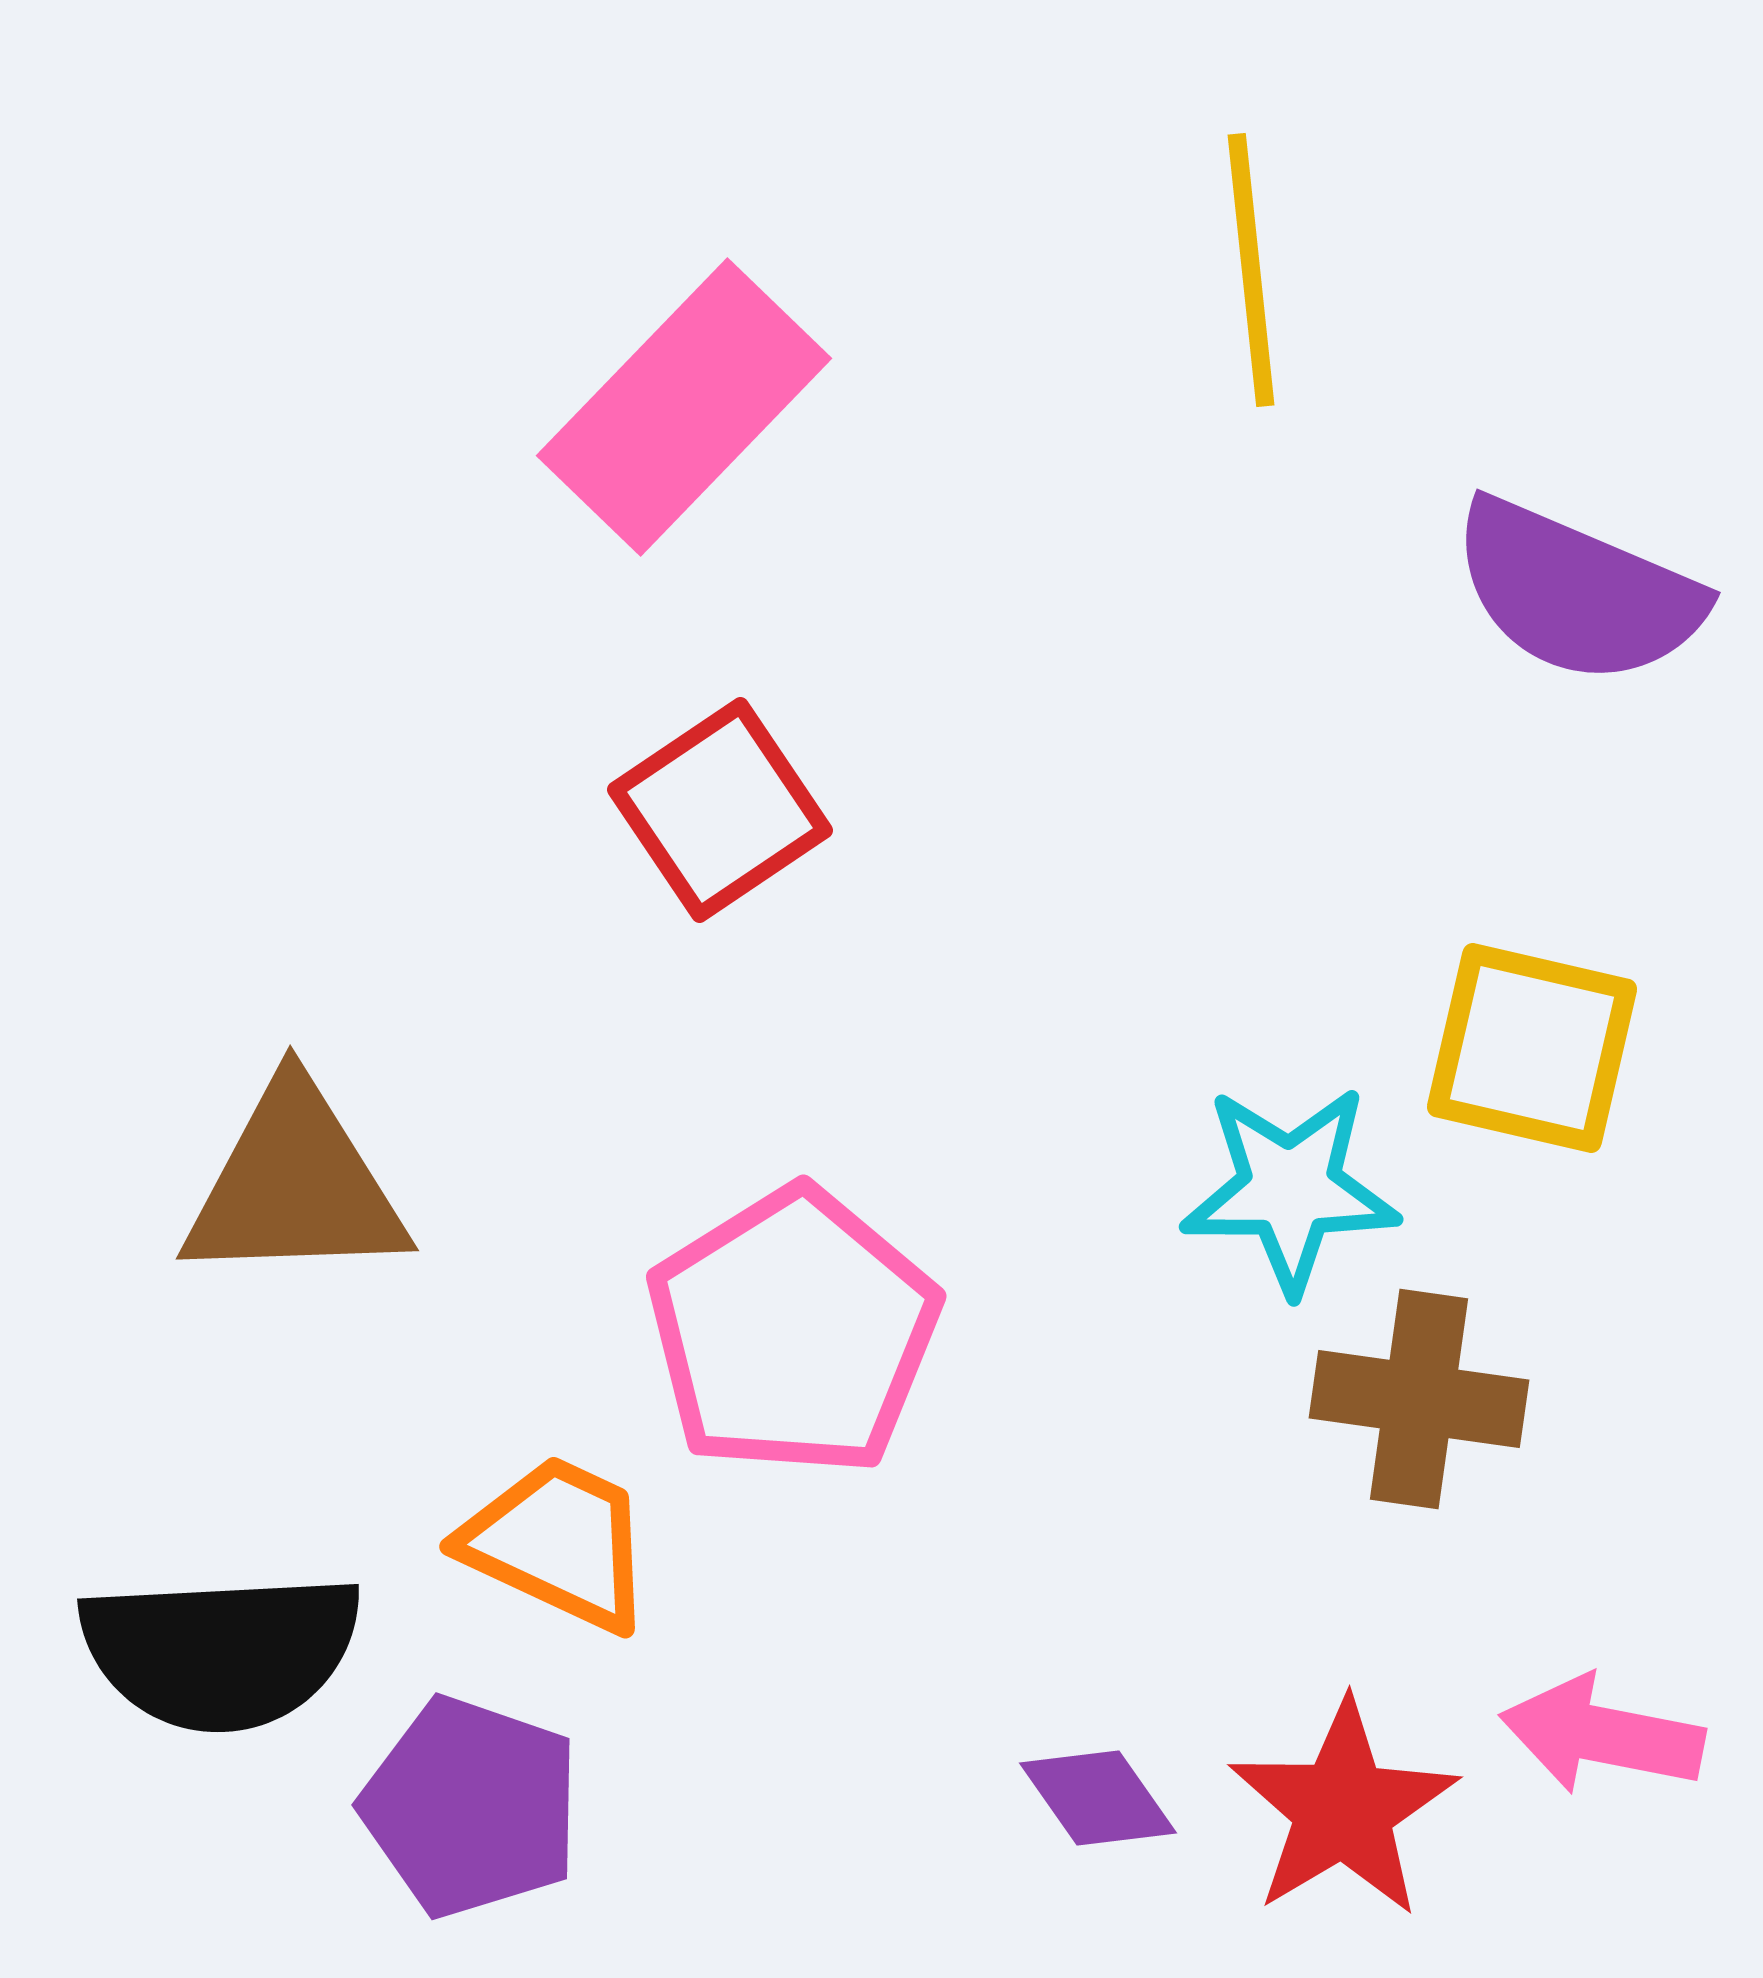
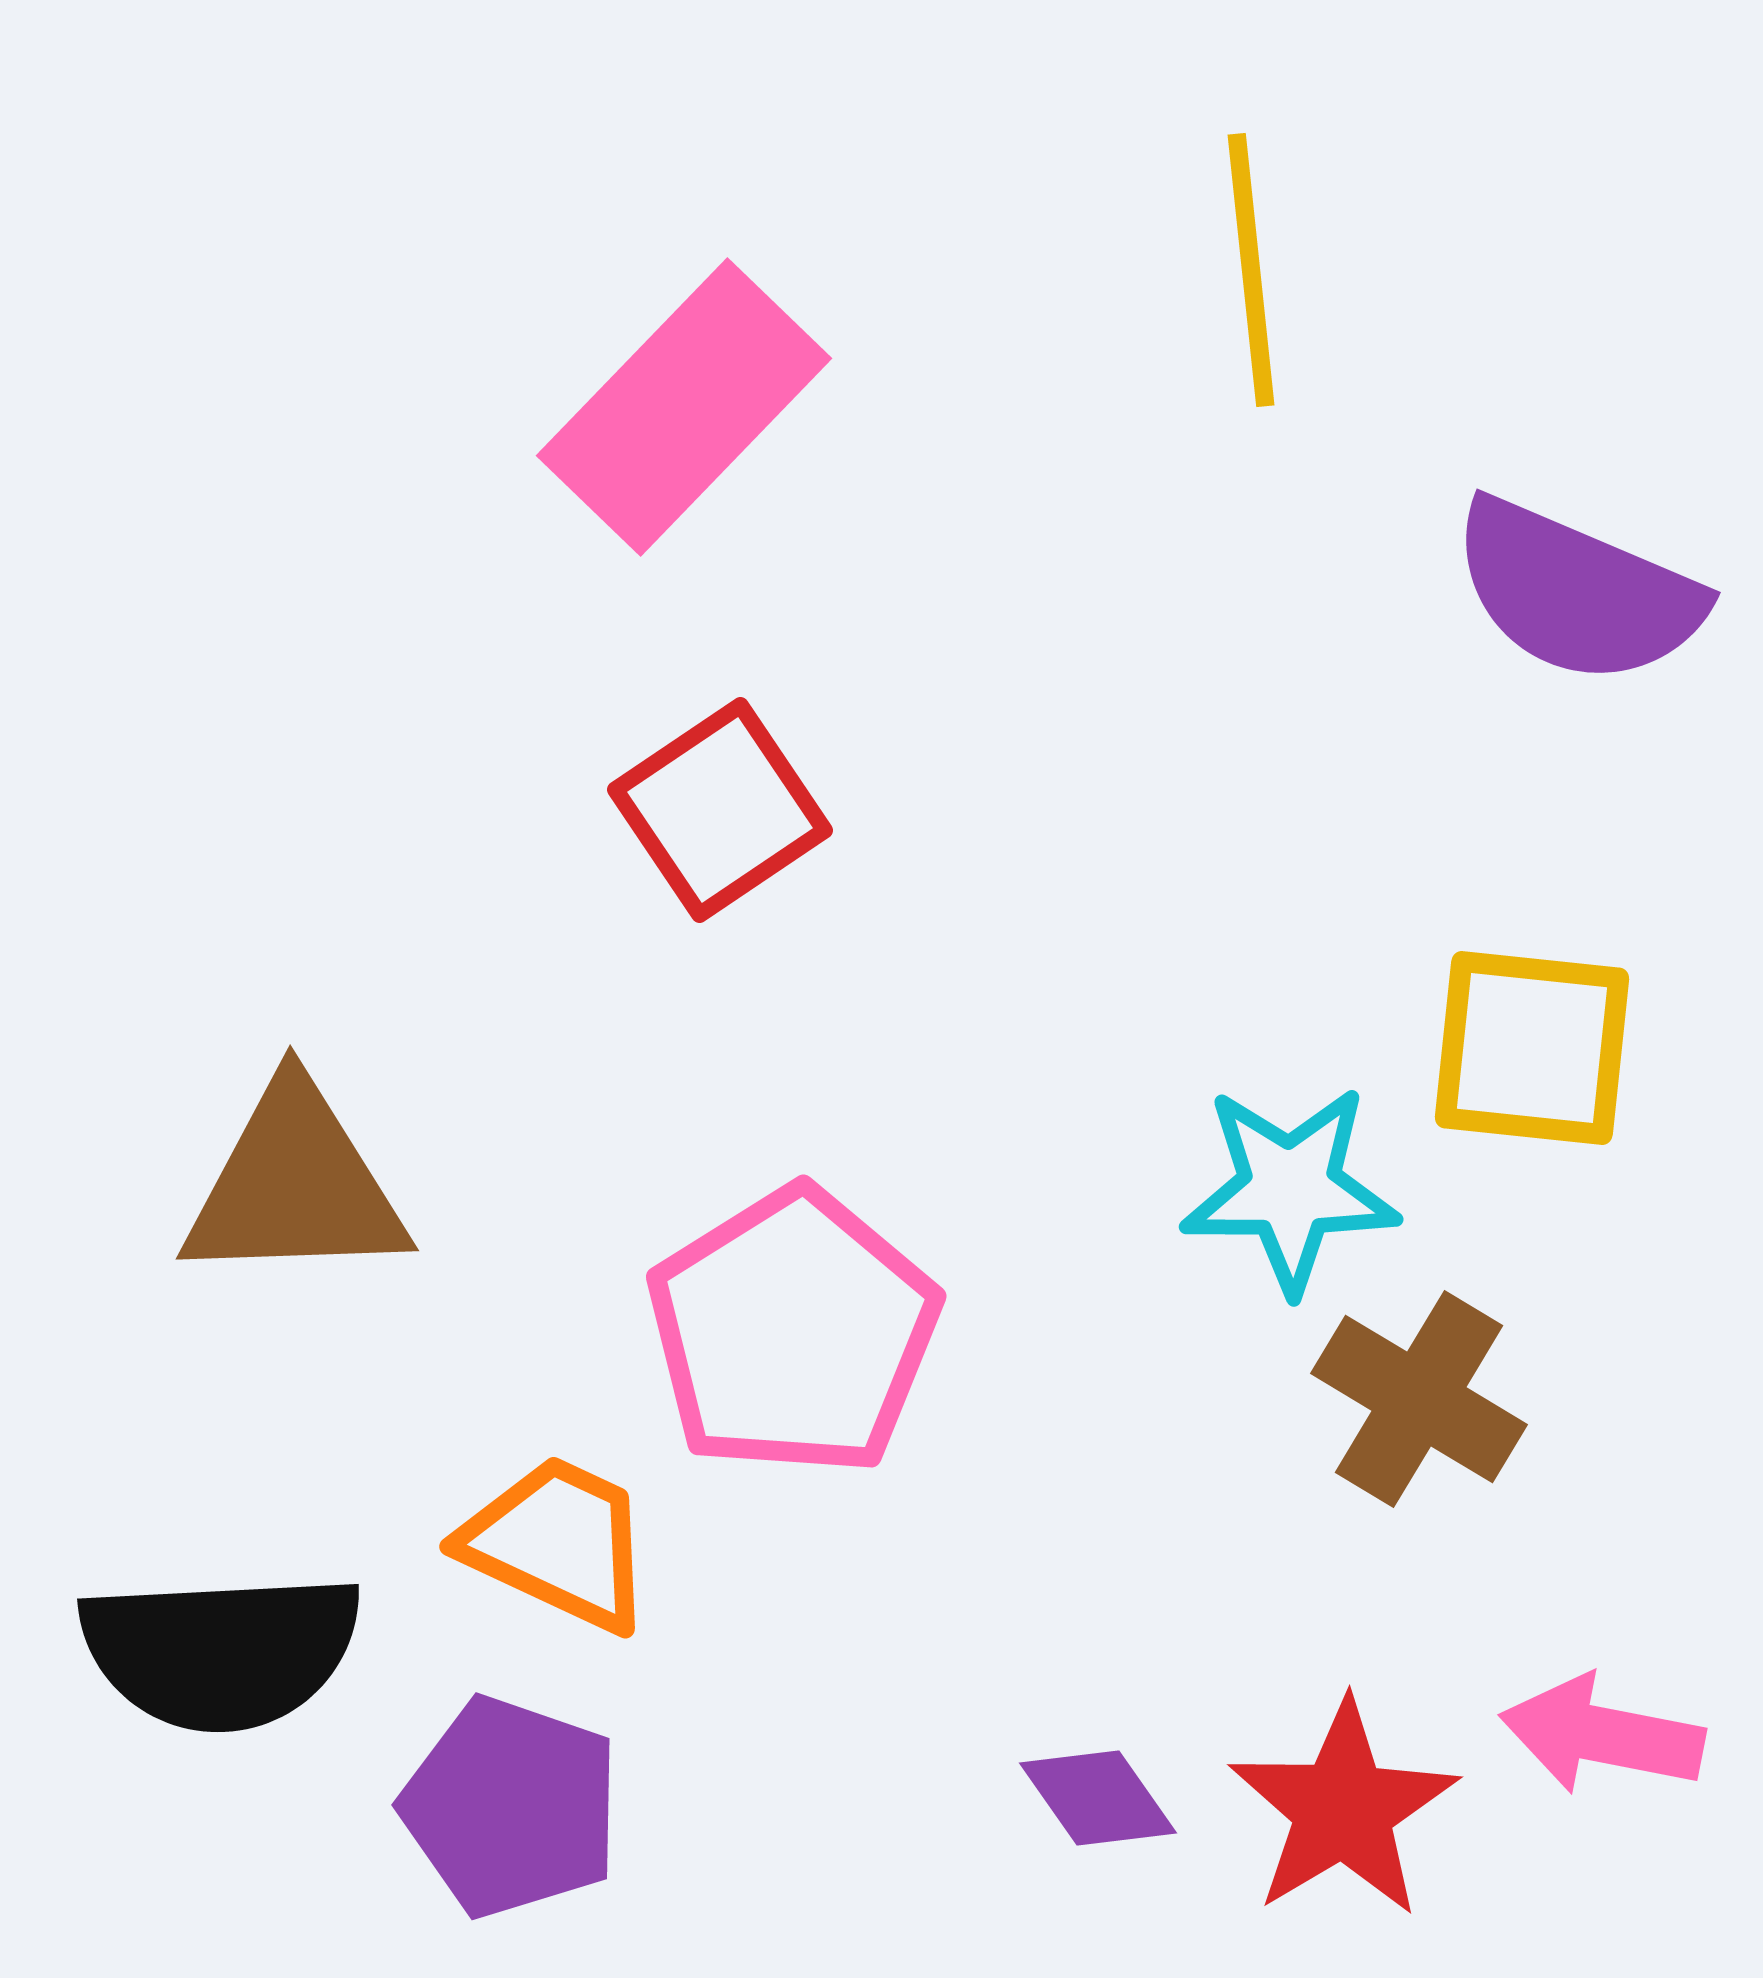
yellow square: rotated 7 degrees counterclockwise
brown cross: rotated 23 degrees clockwise
purple pentagon: moved 40 px right
